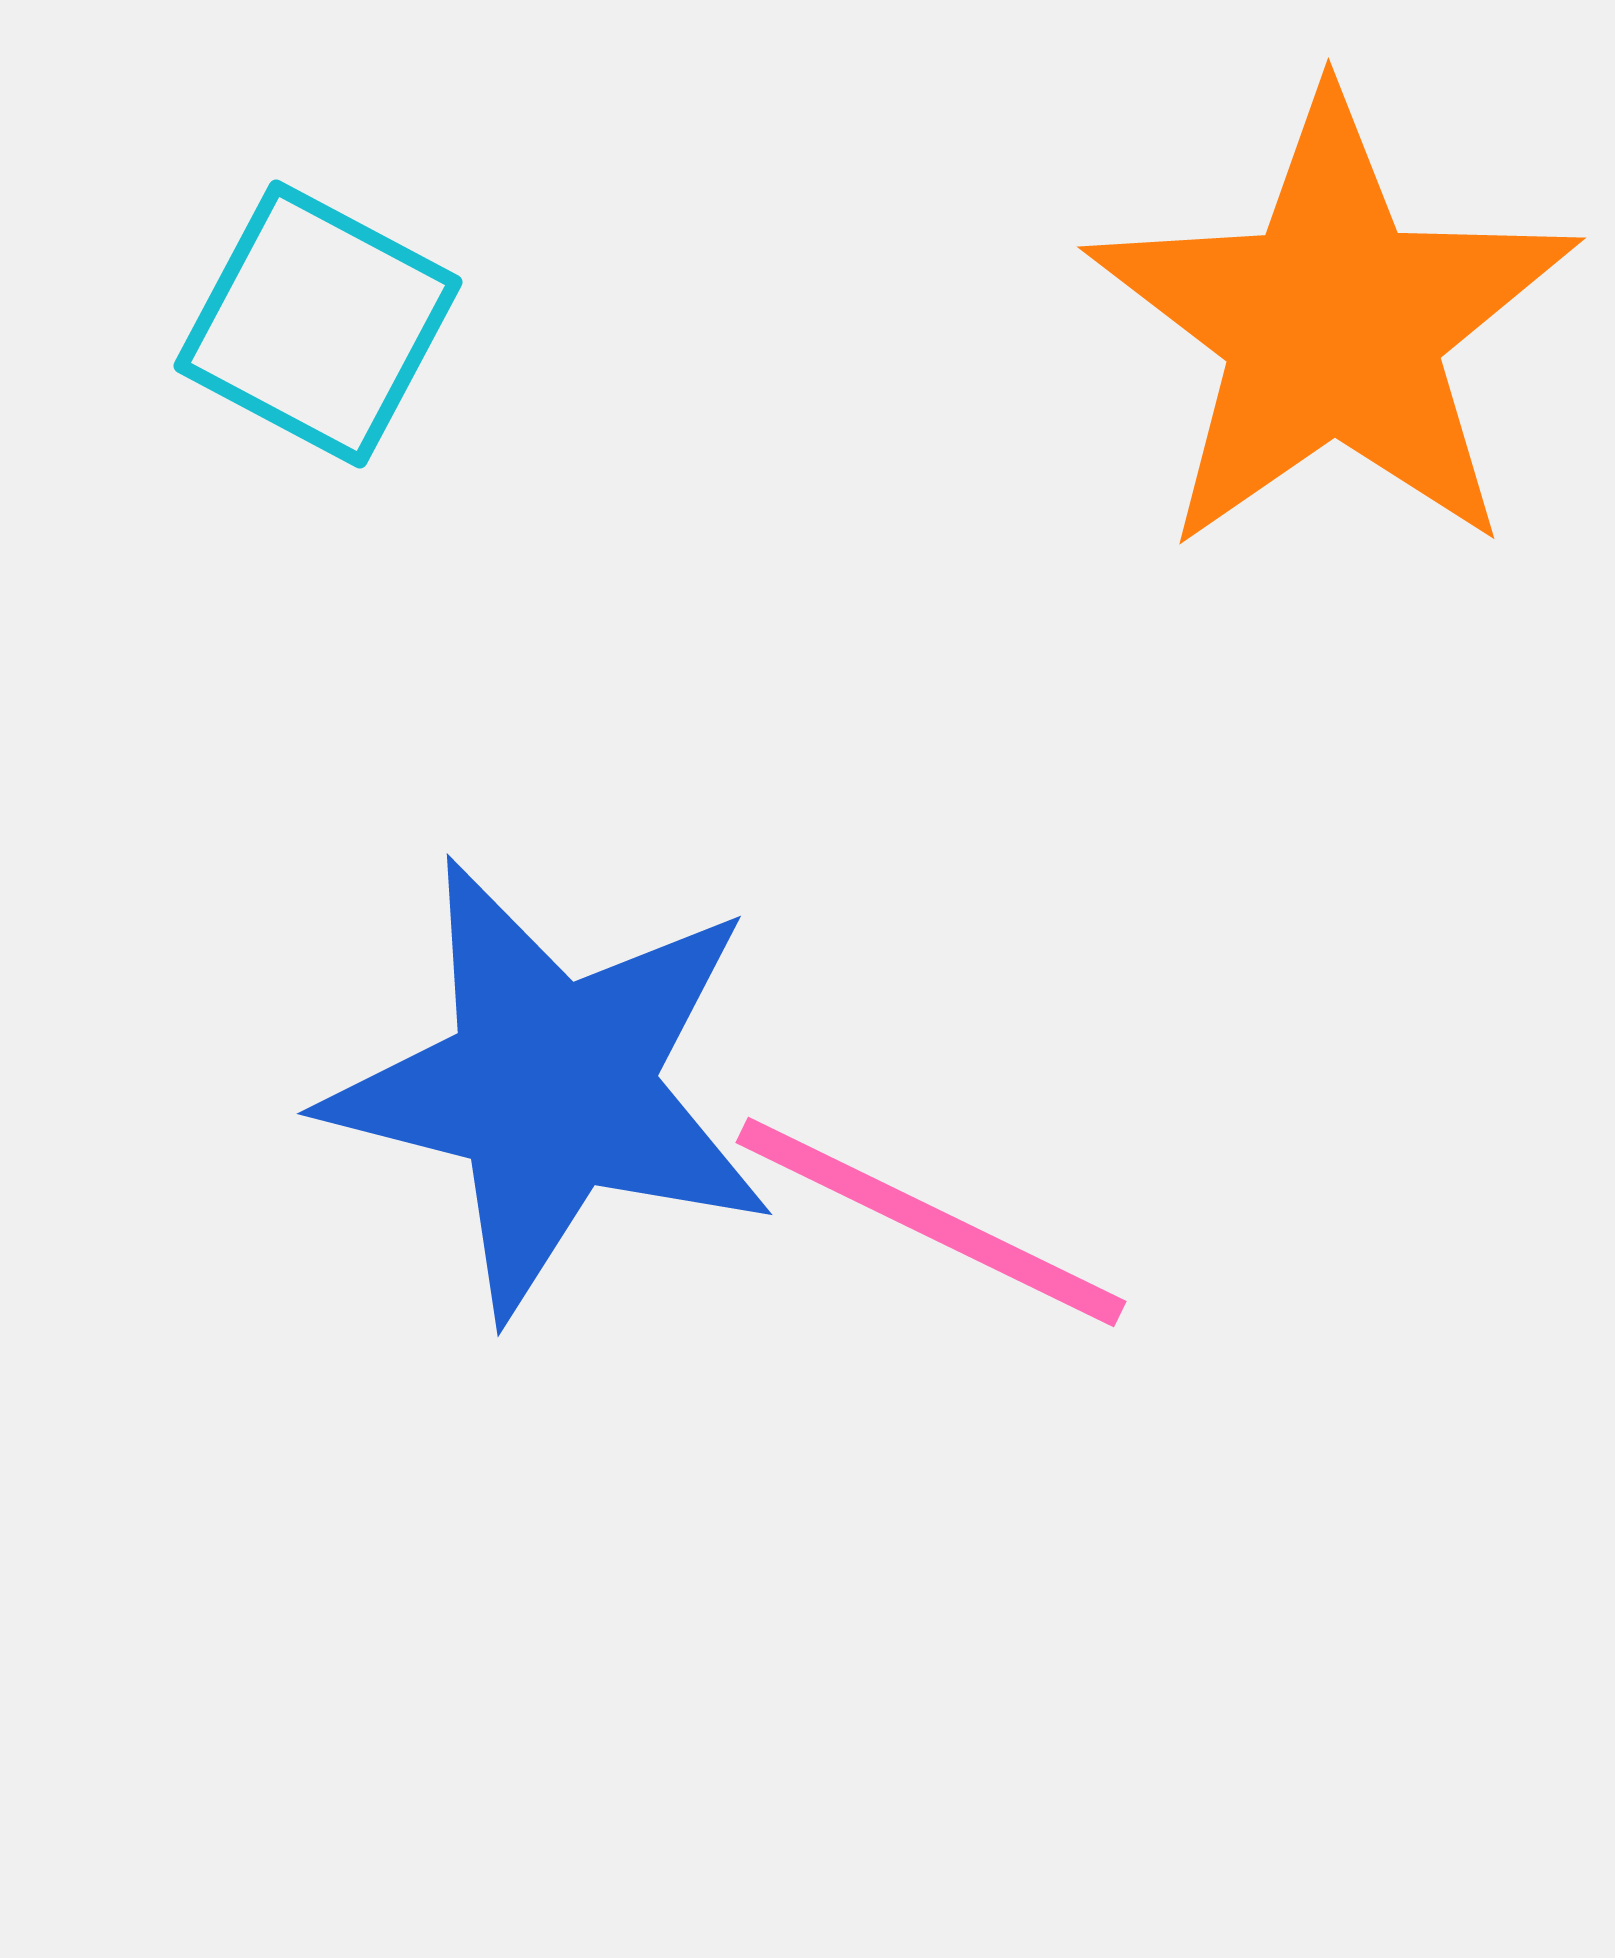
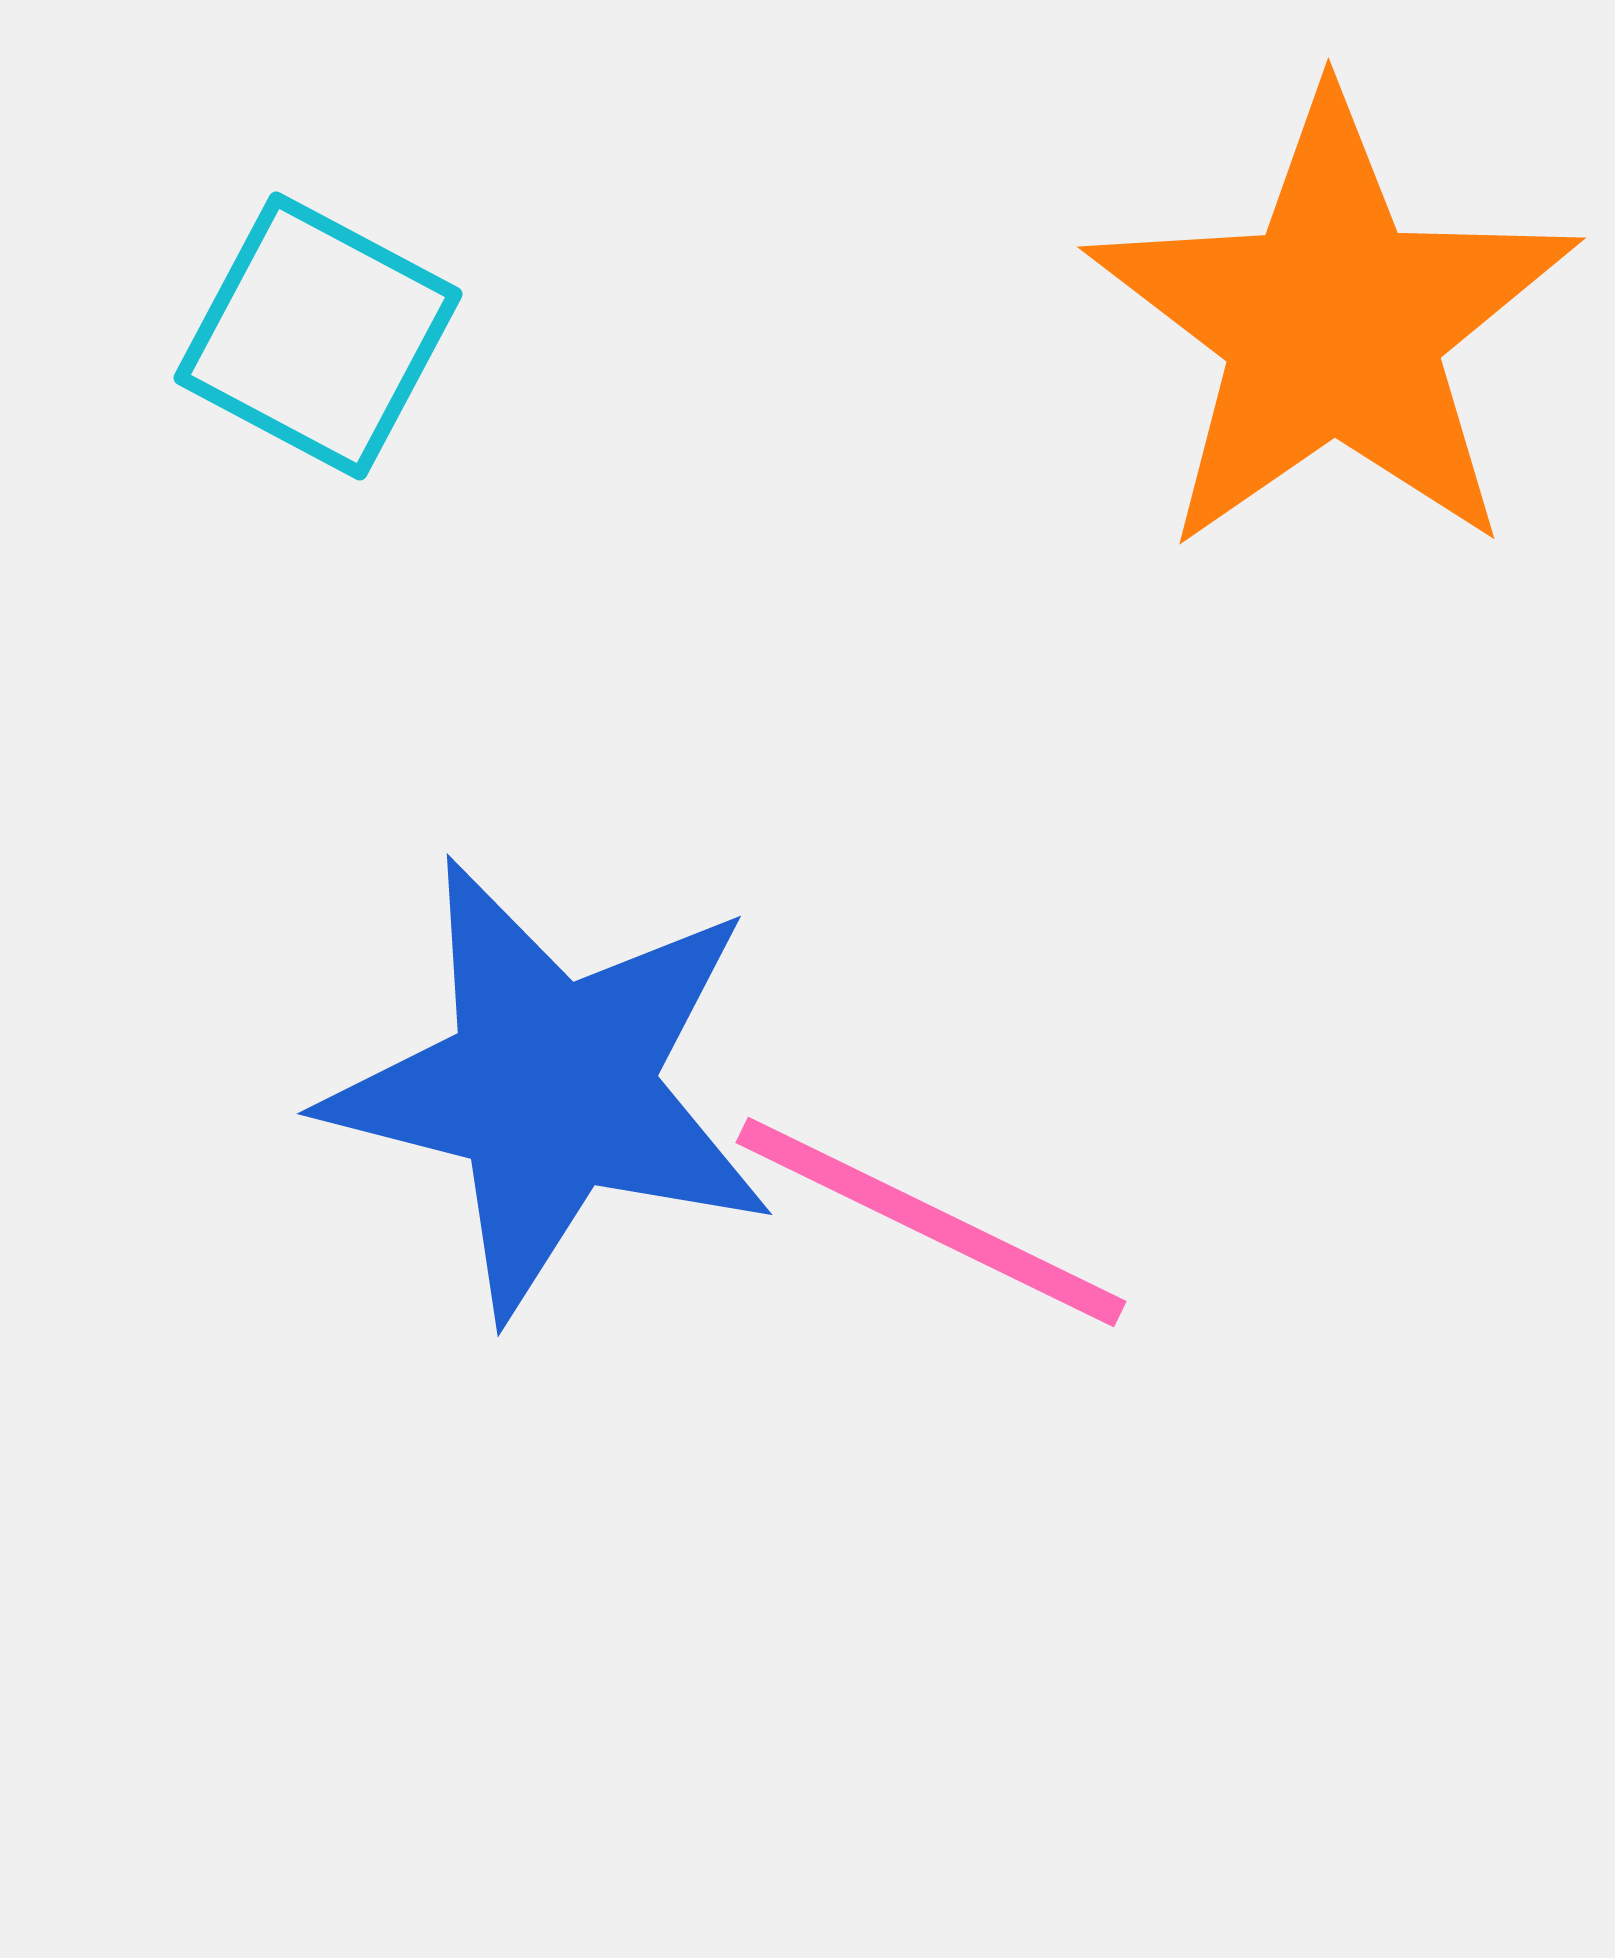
cyan square: moved 12 px down
